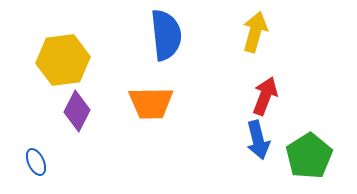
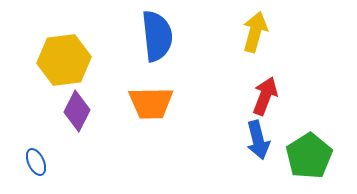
blue semicircle: moved 9 px left, 1 px down
yellow hexagon: moved 1 px right
